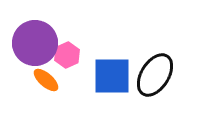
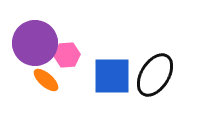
pink hexagon: rotated 20 degrees clockwise
